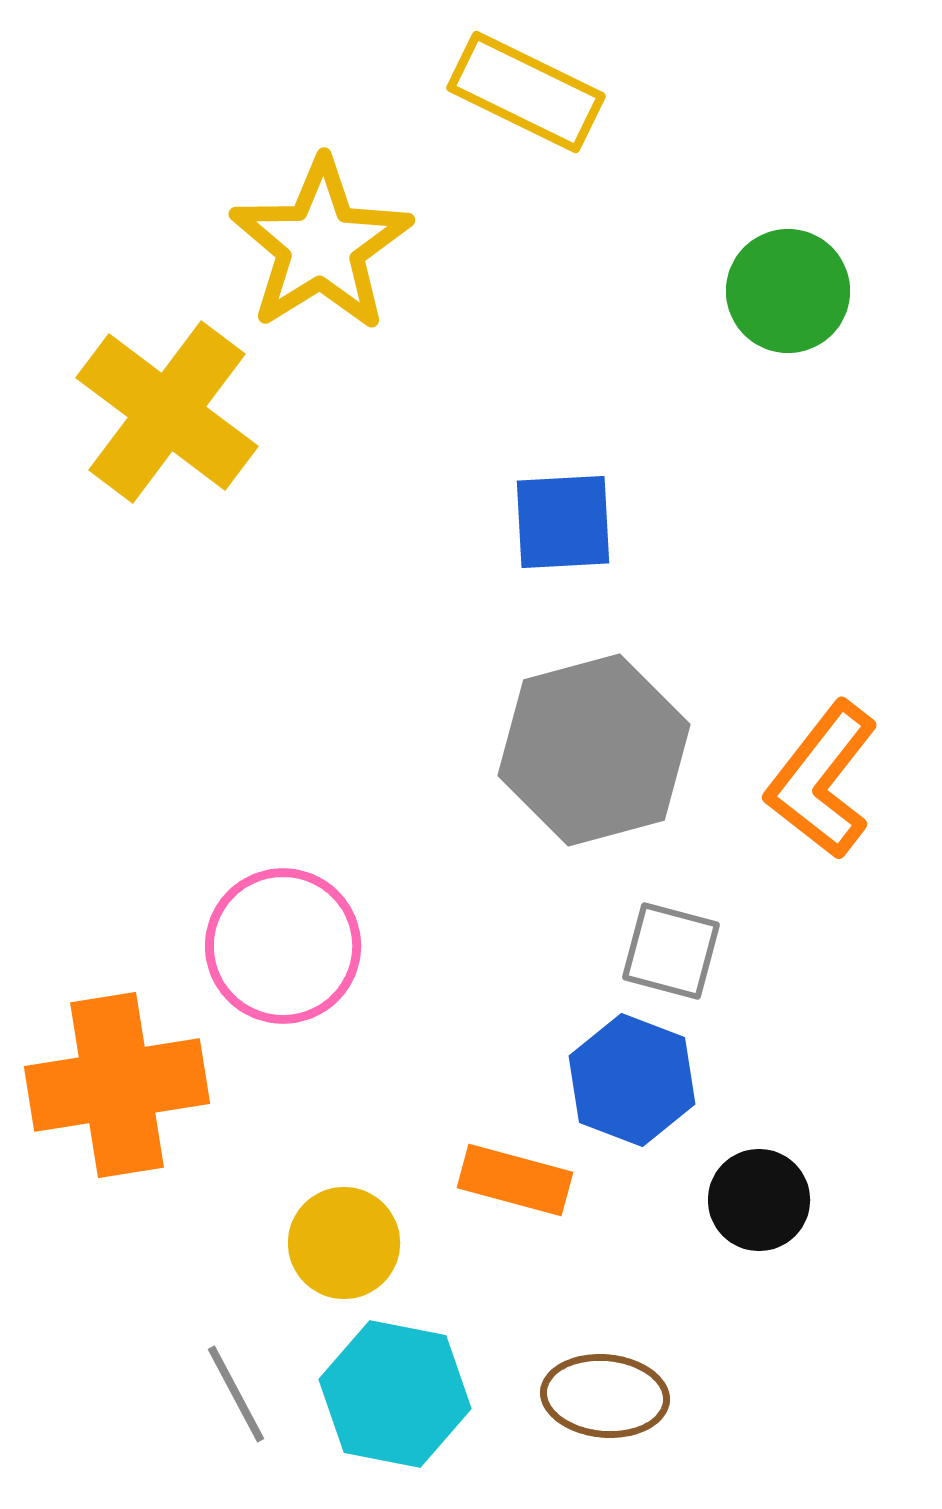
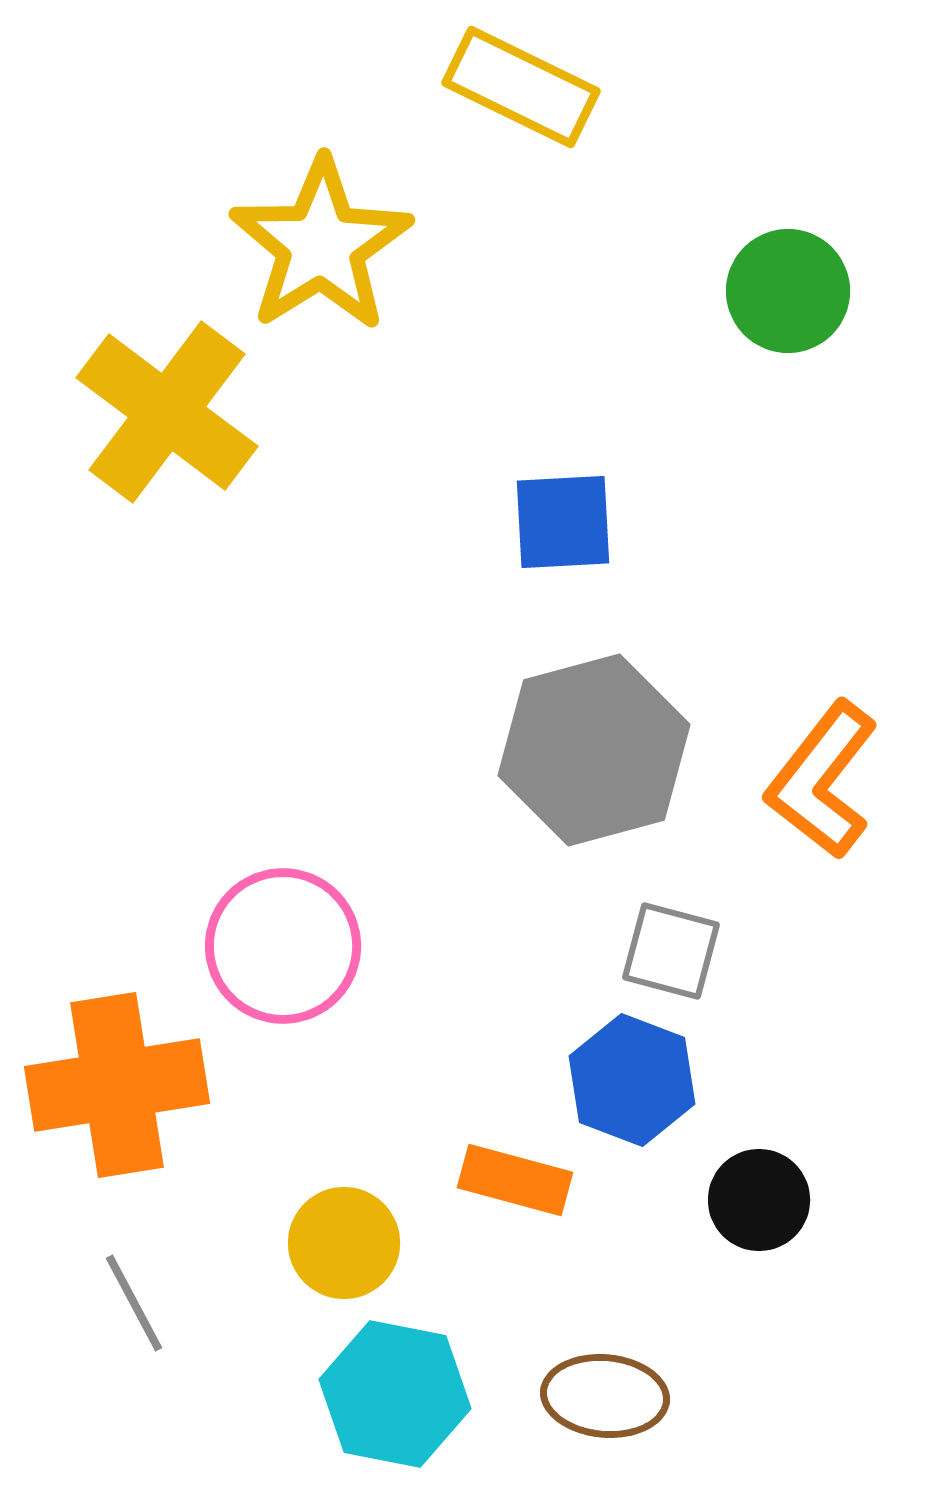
yellow rectangle: moved 5 px left, 5 px up
gray line: moved 102 px left, 91 px up
